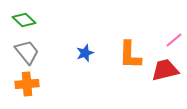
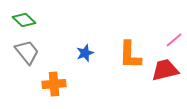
orange cross: moved 27 px right
